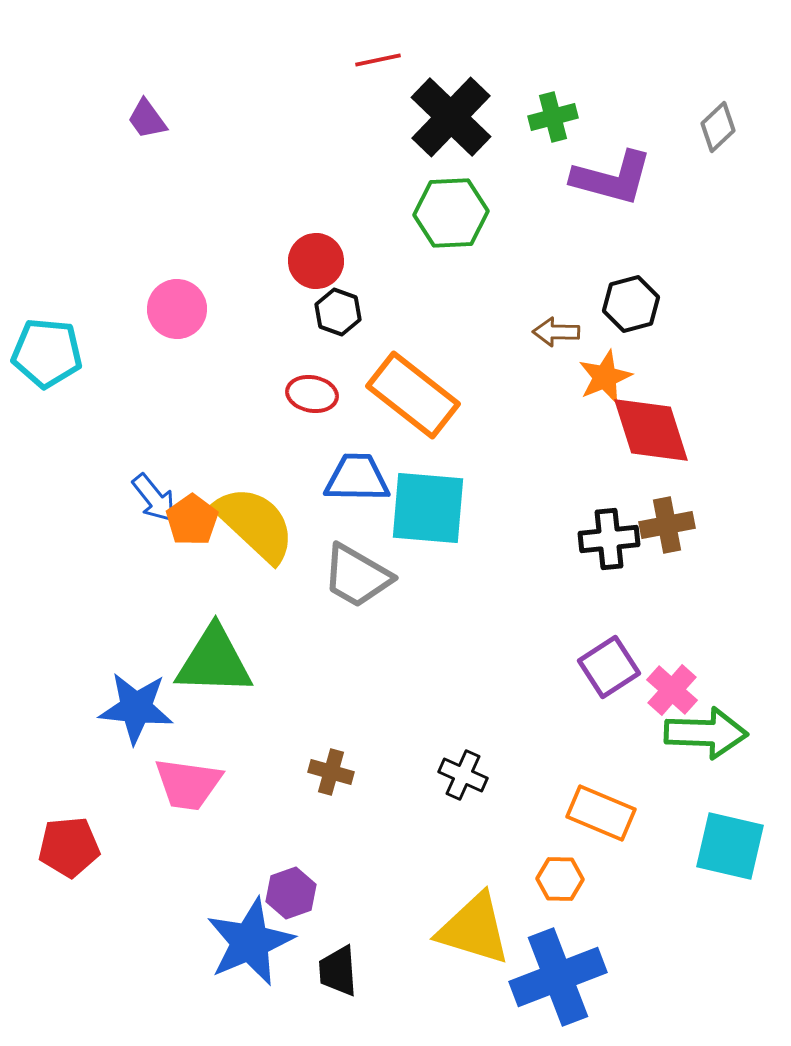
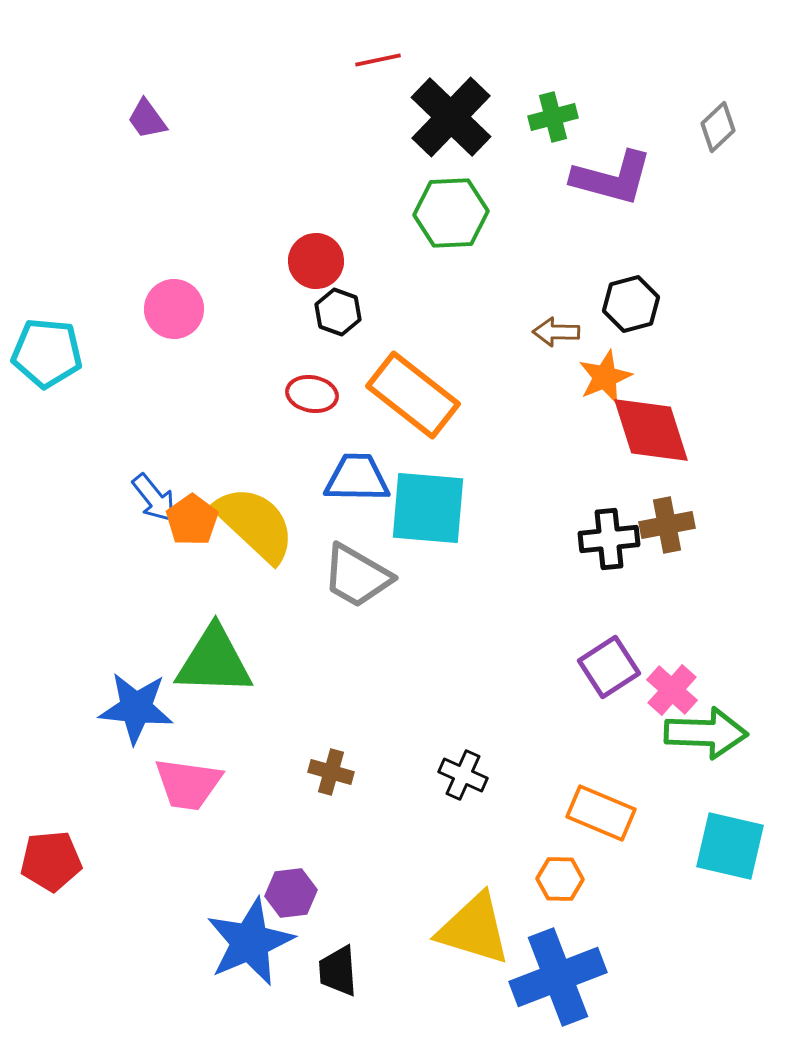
pink circle at (177, 309): moved 3 px left
red pentagon at (69, 847): moved 18 px left, 14 px down
purple hexagon at (291, 893): rotated 12 degrees clockwise
